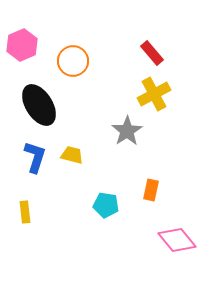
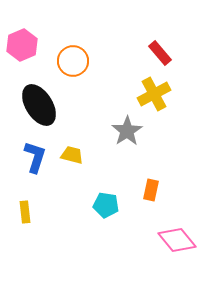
red rectangle: moved 8 px right
